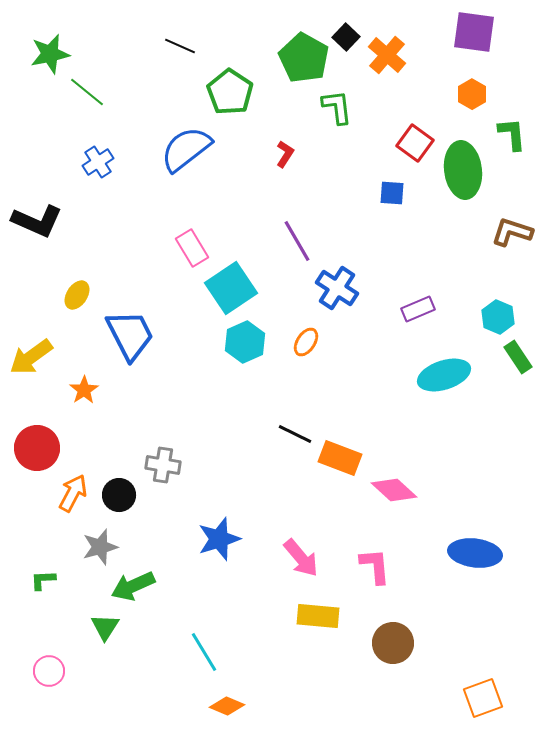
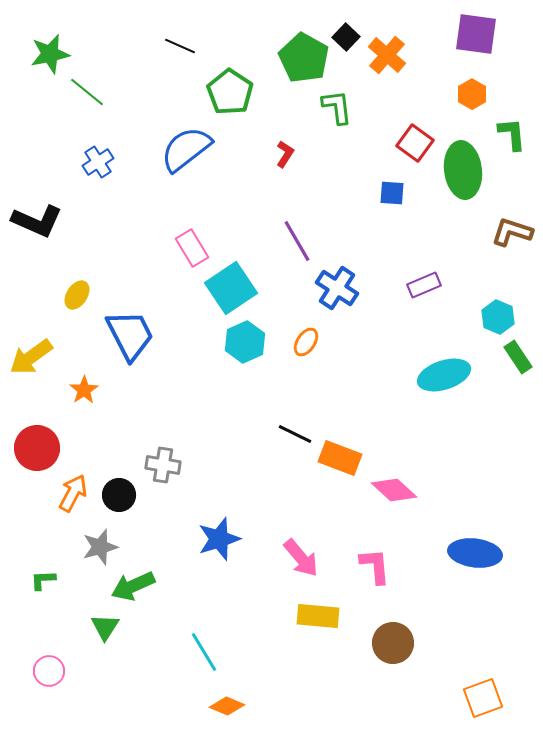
purple square at (474, 32): moved 2 px right, 2 px down
purple rectangle at (418, 309): moved 6 px right, 24 px up
